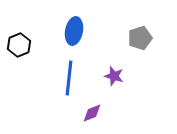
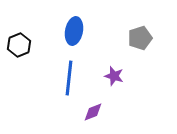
purple diamond: moved 1 px right, 1 px up
